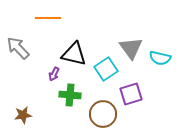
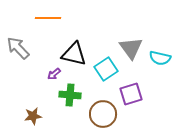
purple arrow: rotated 24 degrees clockwise
brown star: moved 10 px right, 1 px down
